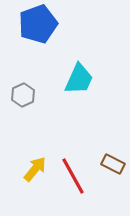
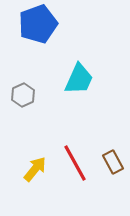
brown rectangle: moved 2 px up; rotated 35 degrees clockwise
red line: moved 2 px right, 13 px up
